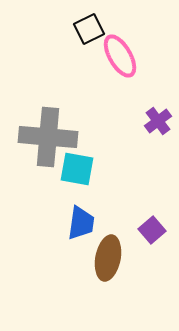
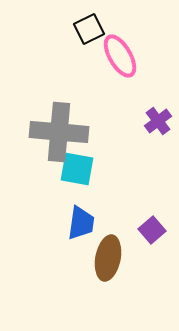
gray cross: moved 11 px right, 5 px up
